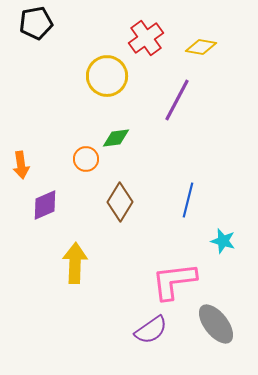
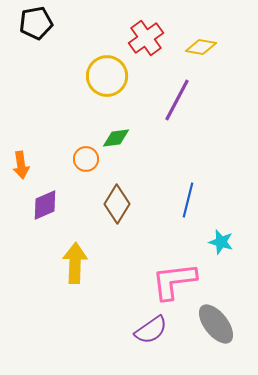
brown diamond: moved 3 px left, 2 px down
cyan star: moved 2 px left, 1 px down
